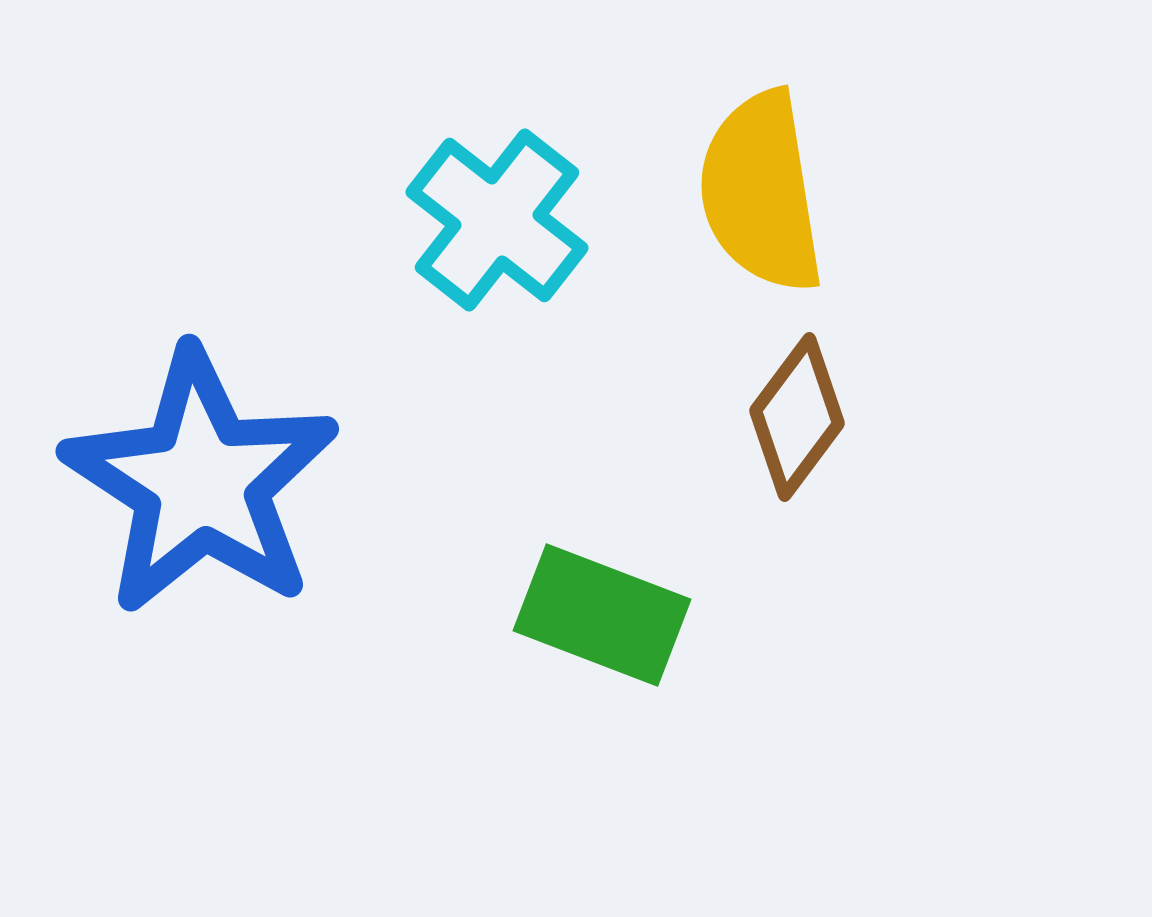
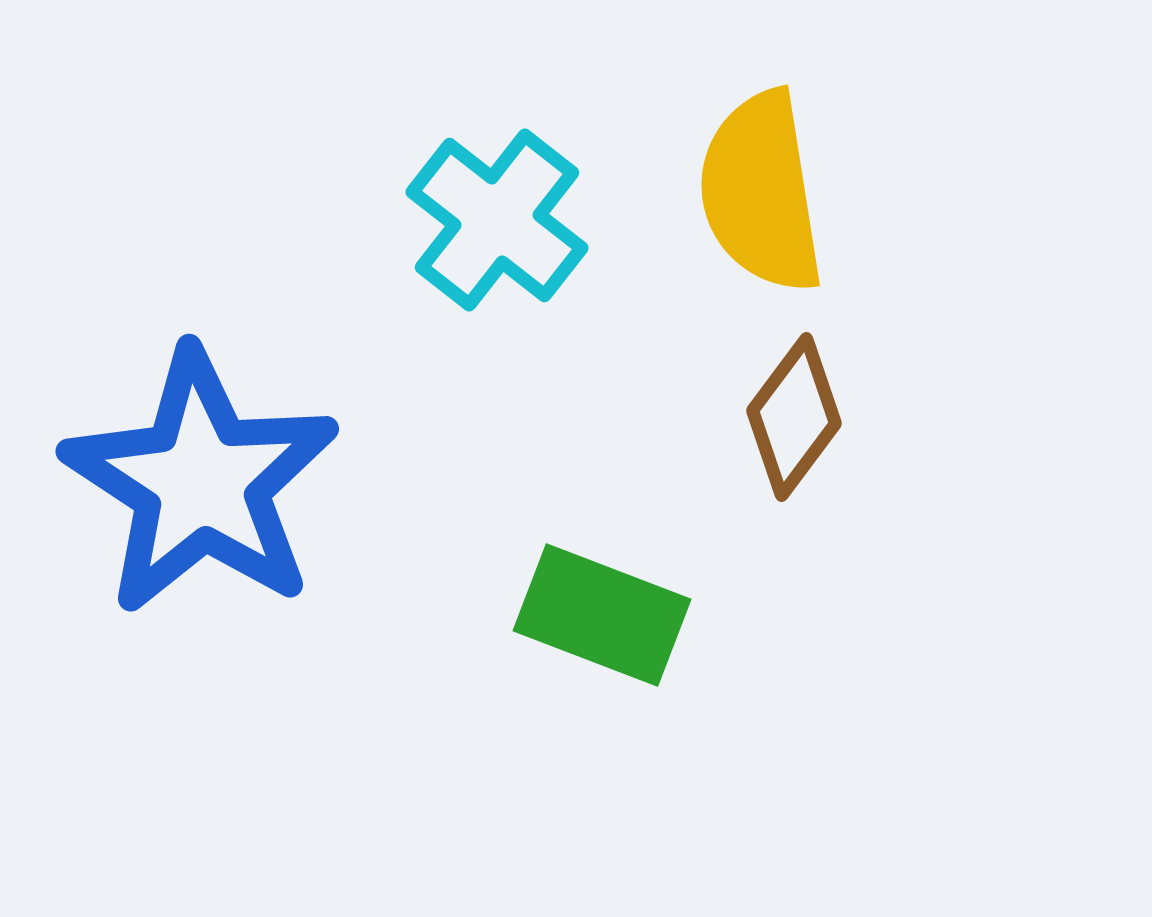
brown diamond: moved 3 px left
